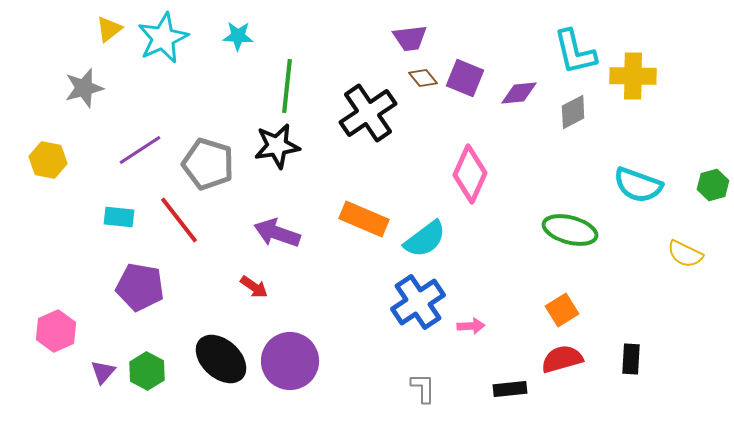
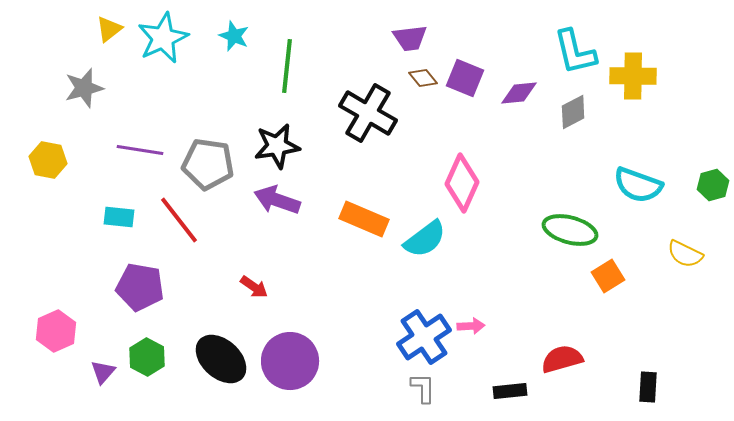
cyan star at (238, 36): moved 4 px left; rotated 20 degrees clockwise
green line at (287, 86): moved 20 px up
black cross at (368, 113): rotated 26 degrees counterclockwise
purple line at (140, 150): rotated 42 degrees clockwise
gray pentagon at (208, 164): rotated 9 degrees counterclockwise
pink diamond at (470, 174): moved 8 px left, 9 px down
purple arrow at (277, 233): moved 33 px up
blue cross at (418, 302): moved 6 px right, 35 px down
orange square at (562, 310): moved 46 px right, 34 px up
black rectangle at (631, 359): moved 17 px right, 28 px down
green hexagon at (147, 371): moved 14 px up
black rectangle at (510, 389): moved 2 px down
